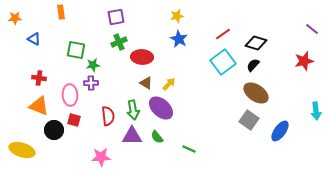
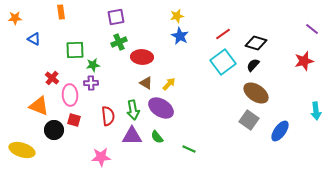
blue star: moved 1 px right, 3 px up
green square: moved 1 px left; rotated 12 degrees counterclockwise
red cross: moved 13 px right; rotated 32 degrees clockwise
purple ellipse: rotated 10 degrees counterclockwise
